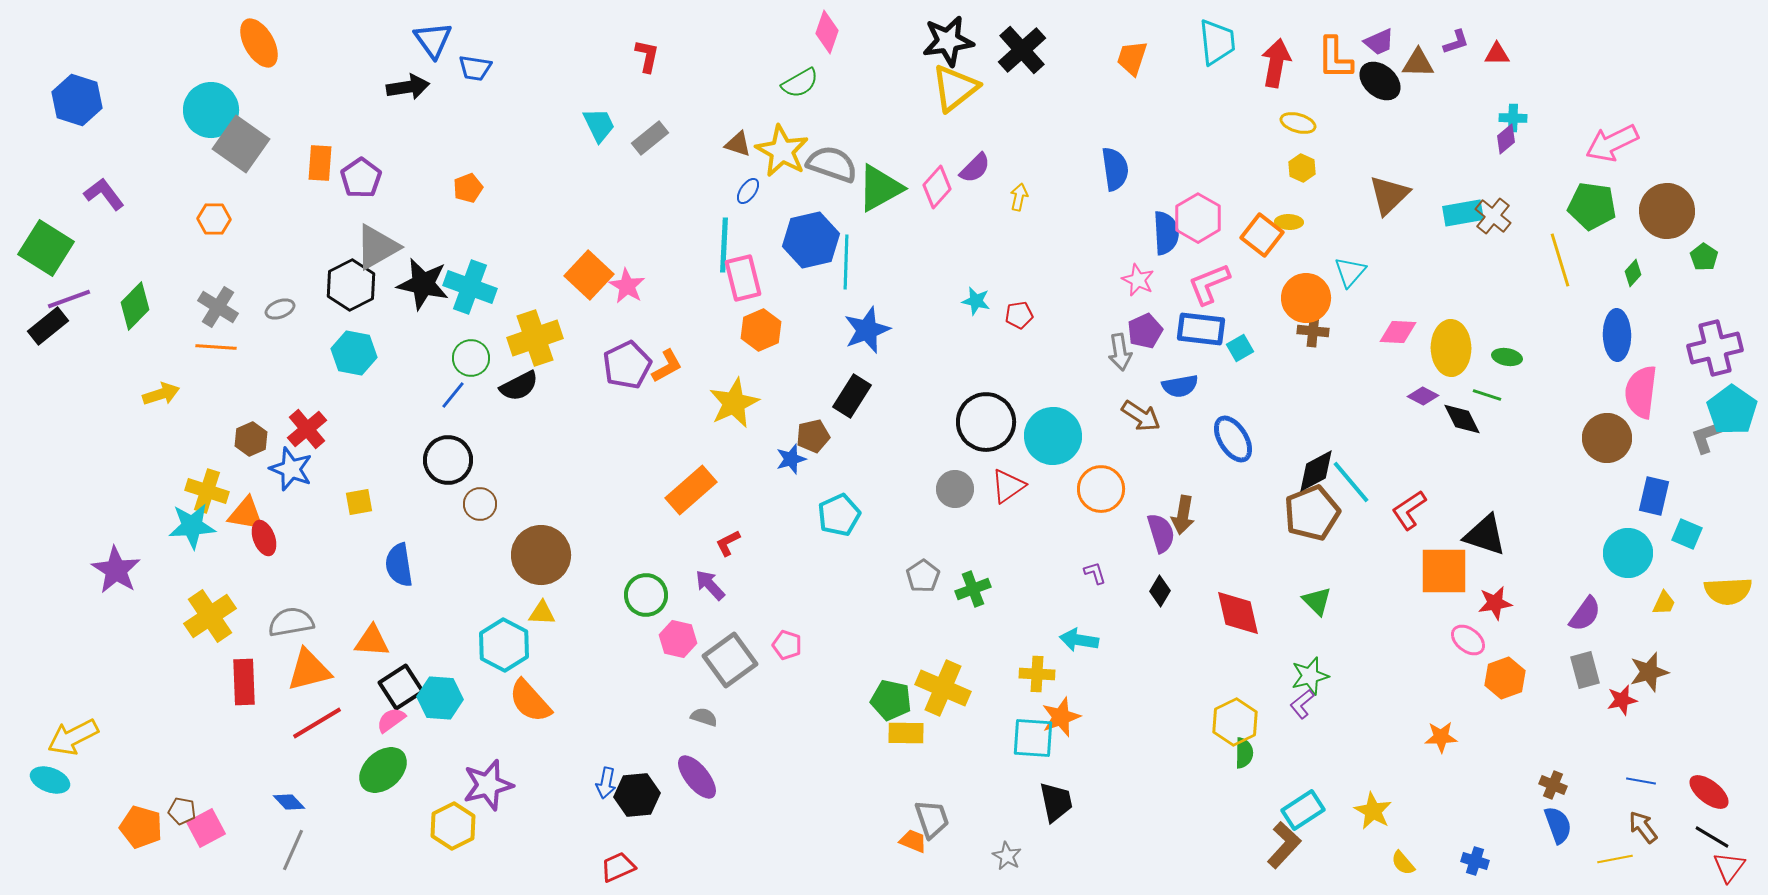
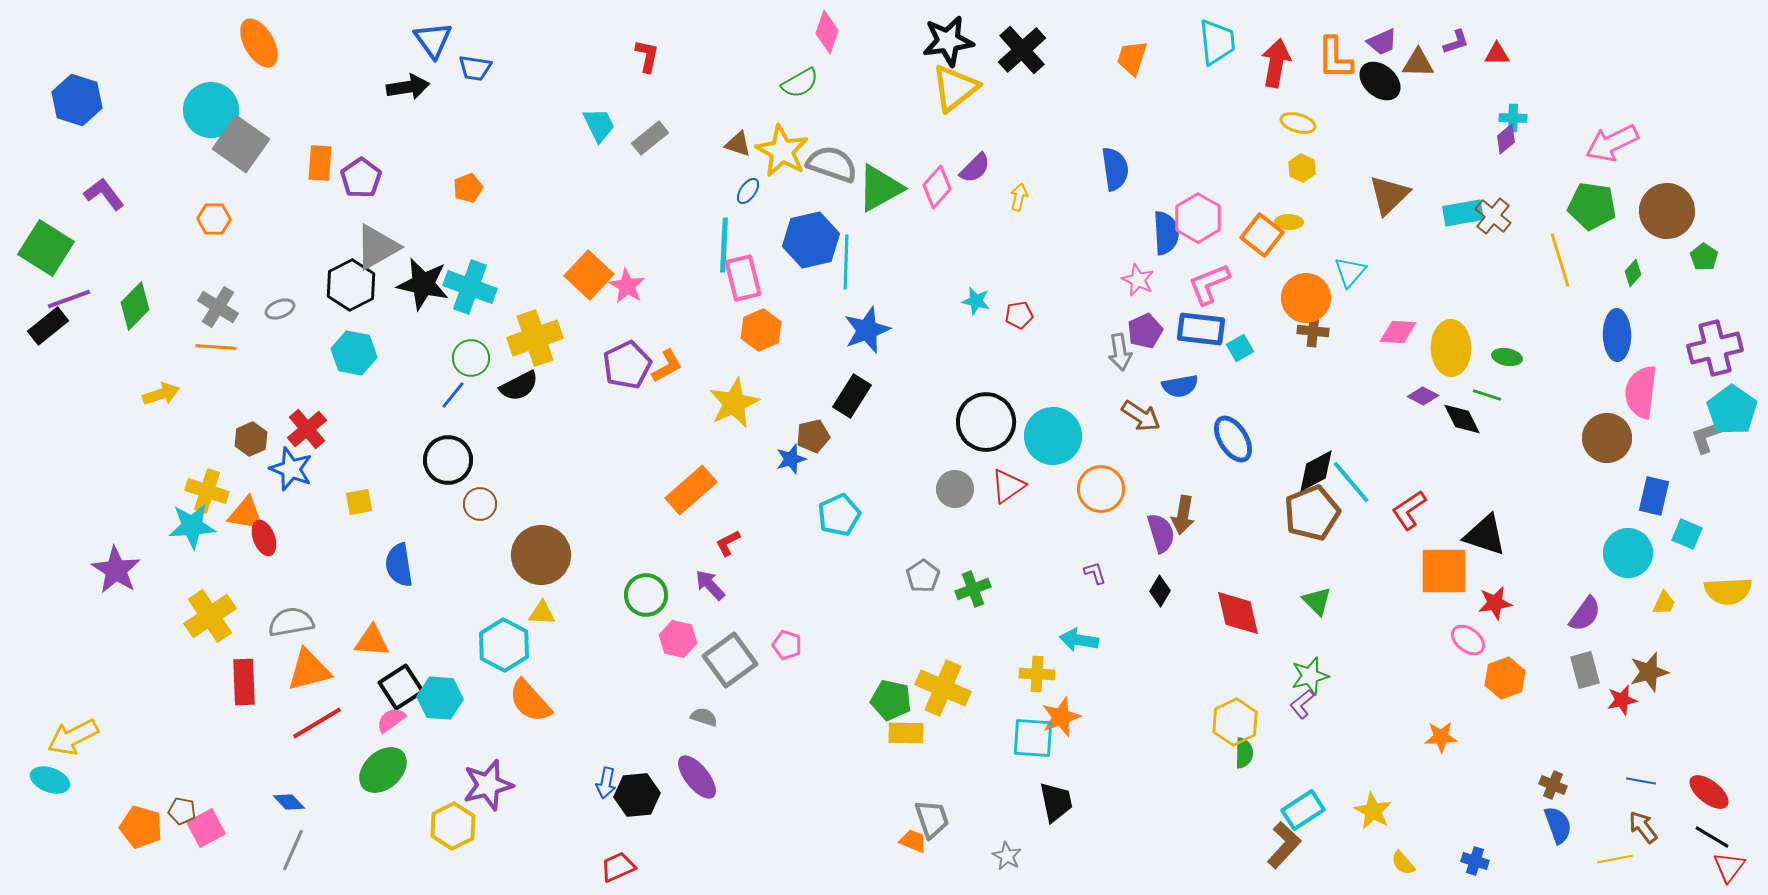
purple trapezoid at (1379, 42): moved 3 px right
